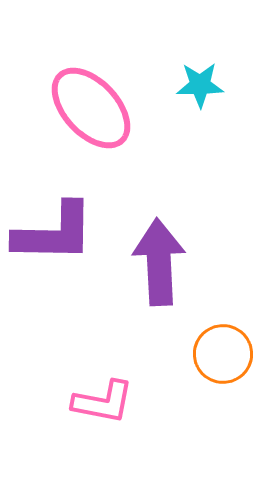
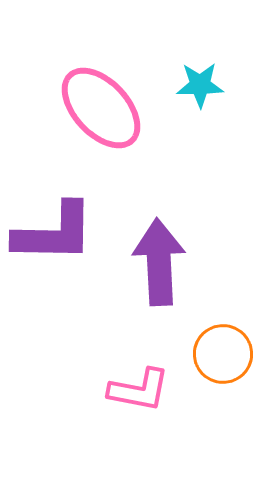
pink ellipse: moved 10 px right
pink L-shape: moved 36 px right, 12 px up
